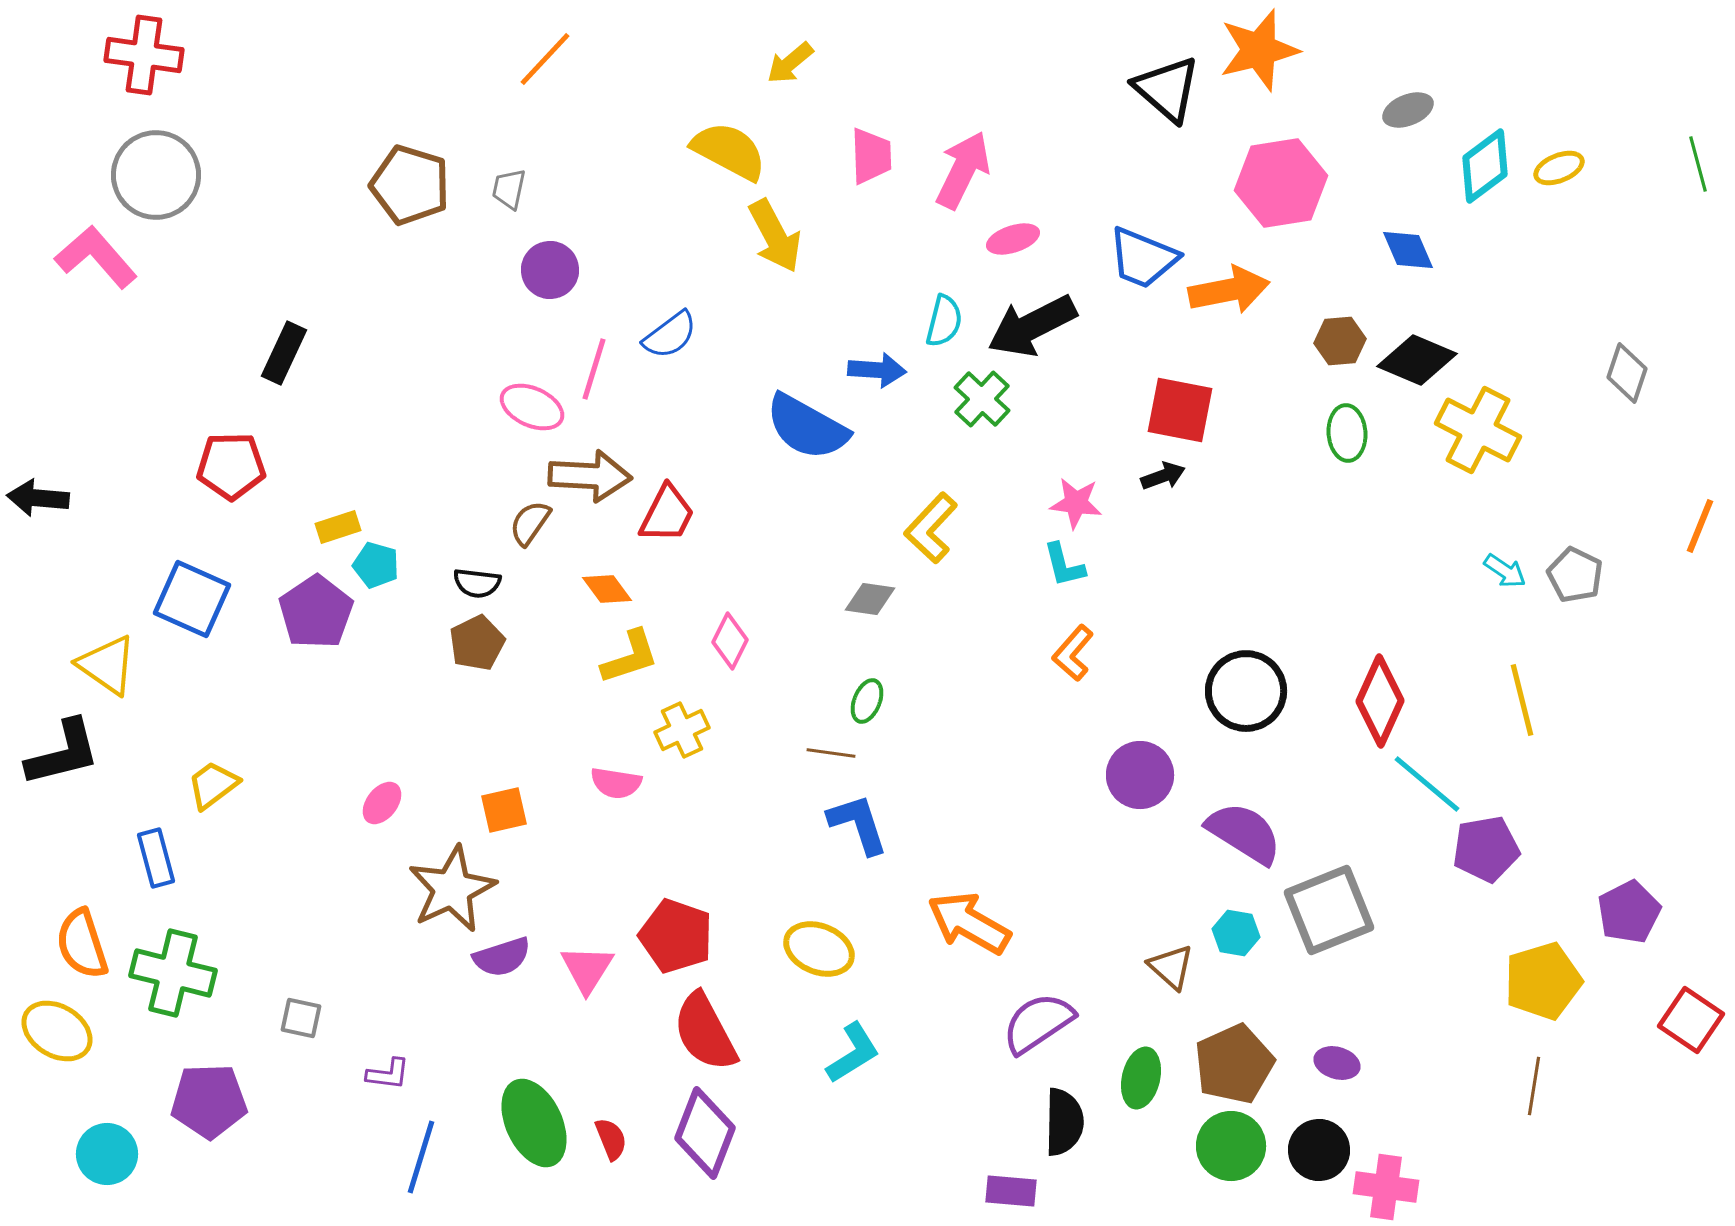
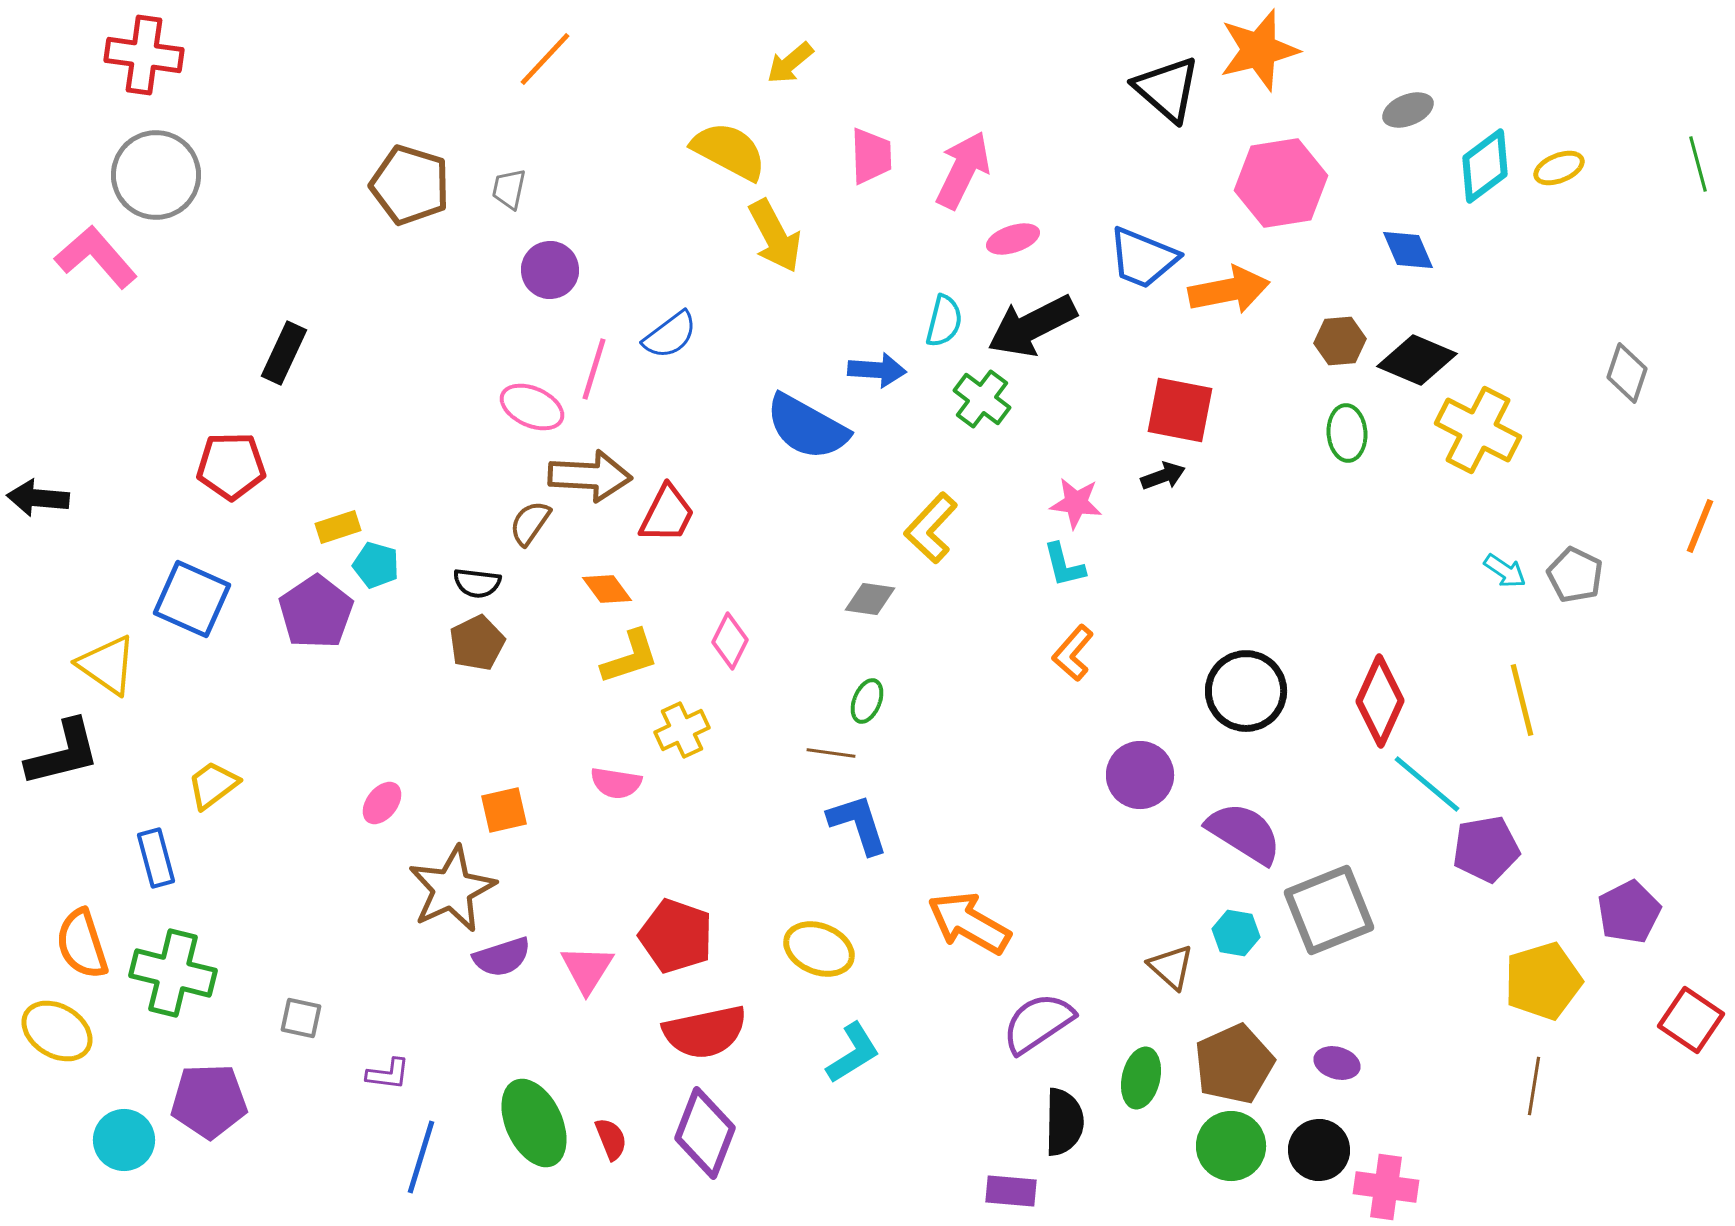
green cross at (982, 399): rotated 6 degrees counterclockwise
red semicircle at (705, 1032): rotated 74 degrees counterclockwise
cyan circle at (107, 1154): moved 17 px right, 14 px up
